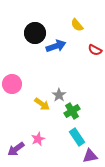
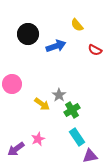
black circle: moved 7 px left, 1 px down
green cross: moved 1 px up
